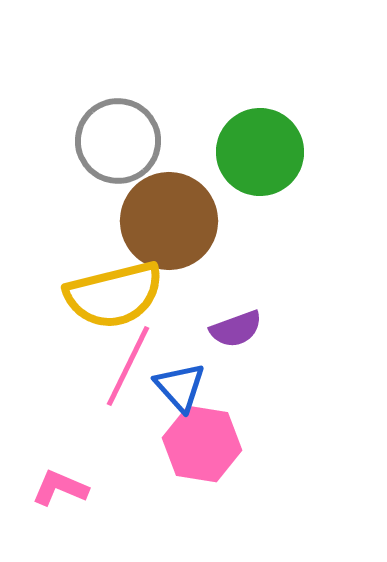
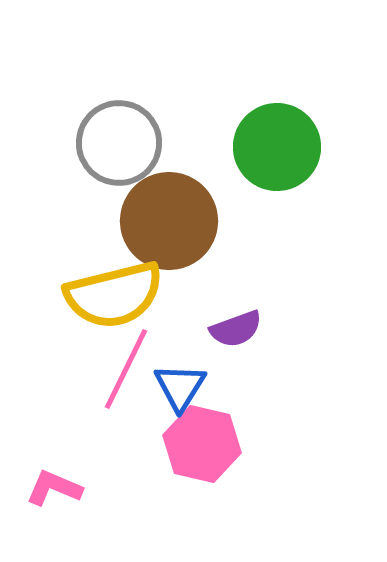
gray circle: moved 1 px right, 2 px down
green circle: moved 17 px right, 5 px up
pink line: moved 2 px left, 3 px down
blue triangle: rotated 14 degrees clockwise
pink hexagon: rotated 4 degrees clockwise
pink L-shape: moved 6 px left
